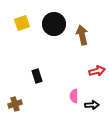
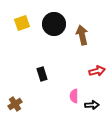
black rectangle: moved 5 px right, 2 px up
brown cross: rotated 16 degrees counterclockwise
